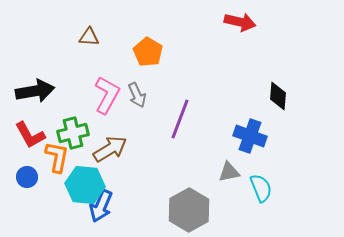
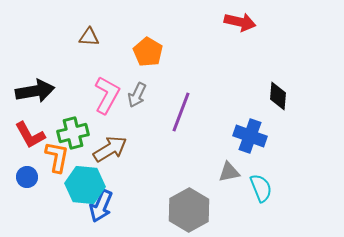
gray arrow: rotated 50 degrees clockwise
purple line: moved 1 px right, 7 px up
